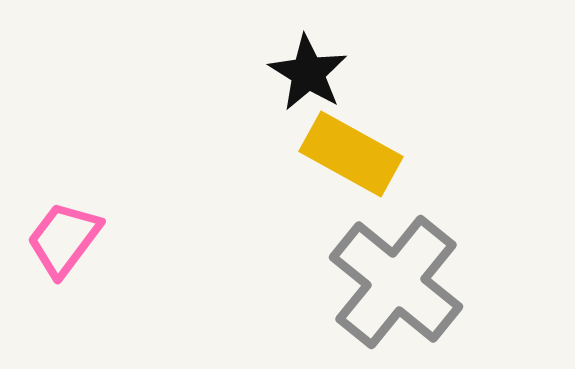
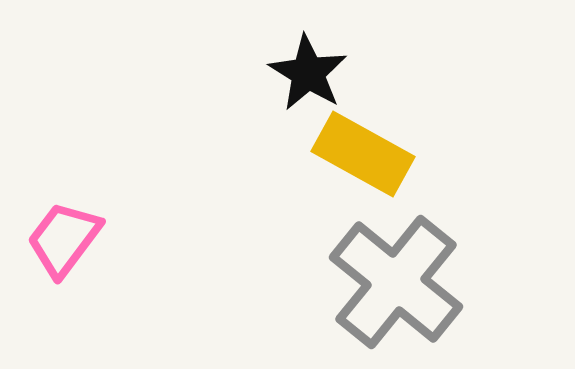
yellow rectangle: moved 12 px right
